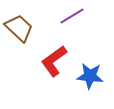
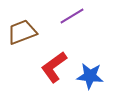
brown trapezoid: moved 3 px right, 4 px down; rotated 64 degrees counterclockwise
red L-shape: moved 6 px down
